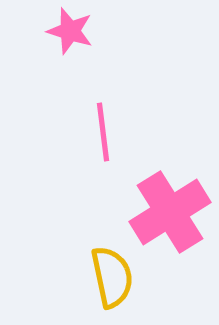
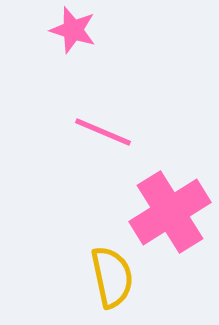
pink star: moved 3 px right, 1 px up
pink line: rotated 60 degrees counterclockwise
